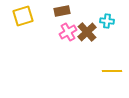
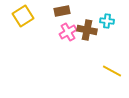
yellow square: rotated 15 degrees counterclockwise
brown cross: moved 2 px up; rotated 36 degrees counterclockwise
yellow line: rotated 30 degrees clockwise
